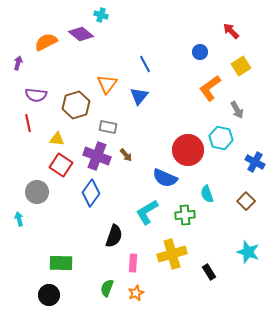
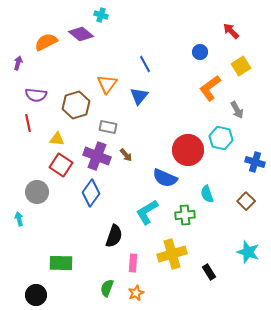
blue cross: rotated 12 degrees counterclockwise
black circle: moved 13 px left
